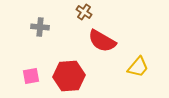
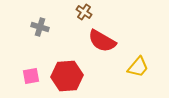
gray cross: rotated 12 degrees clockwise
red hexagon: moved 2 px left
